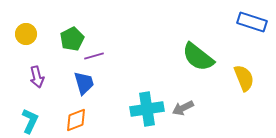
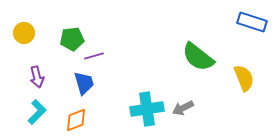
yellow circle: moved 2 px left, 1 px up
green pentagon: rotated 20 degrees clockwise
cyan L-shape: moved 7 px right, 9 px up; rotated 20 degrees clockwise
